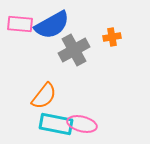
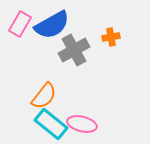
pink rectangle: rotated 65 degrees counterclockwise
orange cross: moved 1 px left
cyan rectangle: moved 5 px left; rotated 28 degrees clockwise
